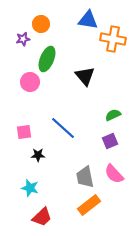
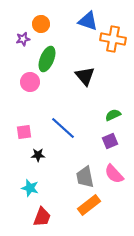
blue triangle: moved 1 px down; rotated 10 degrees clockwise
red trapezoid: rotated 25 degrees counterclockwise
